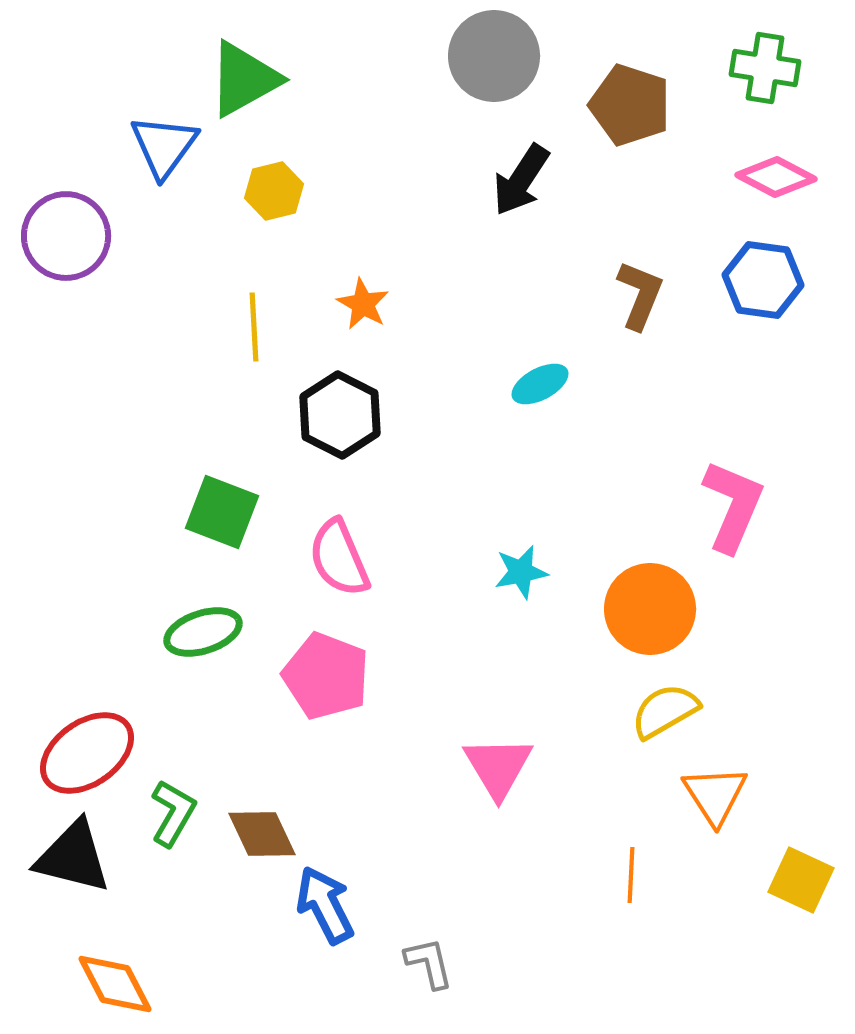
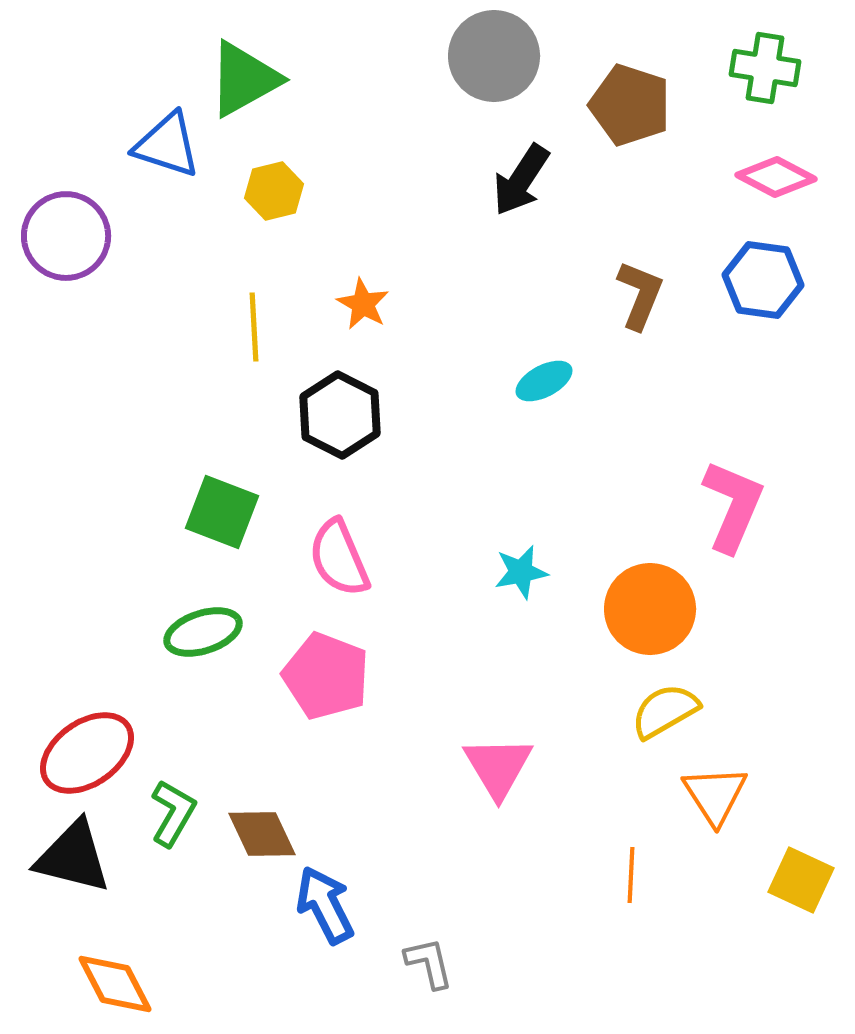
blue triangle: moved 3 px right, 1 px up; rotated 48 degrees counterclockwise
cyan ellipse: moved 4 px right, 3 px up
